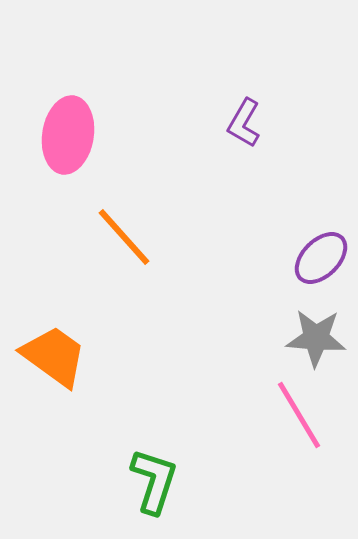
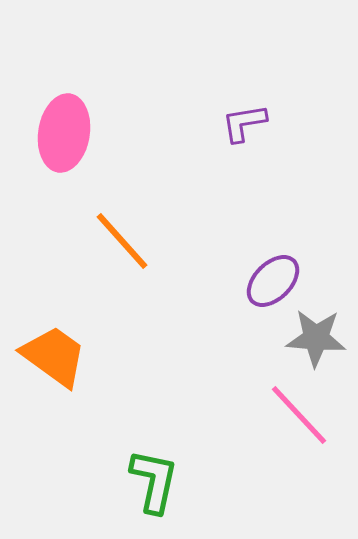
purple L-shape: rotated 51 degrees clockwise
pink ellipse: moved 4 px left, 2 px up
orange line: moved 2 px left, 4 px down
purple ellipse: moved 48 px left, 23 px down
pink line: rotated 12 degrees counterclockwise
green L-shape: rotated 6 degrees counterclockwise
